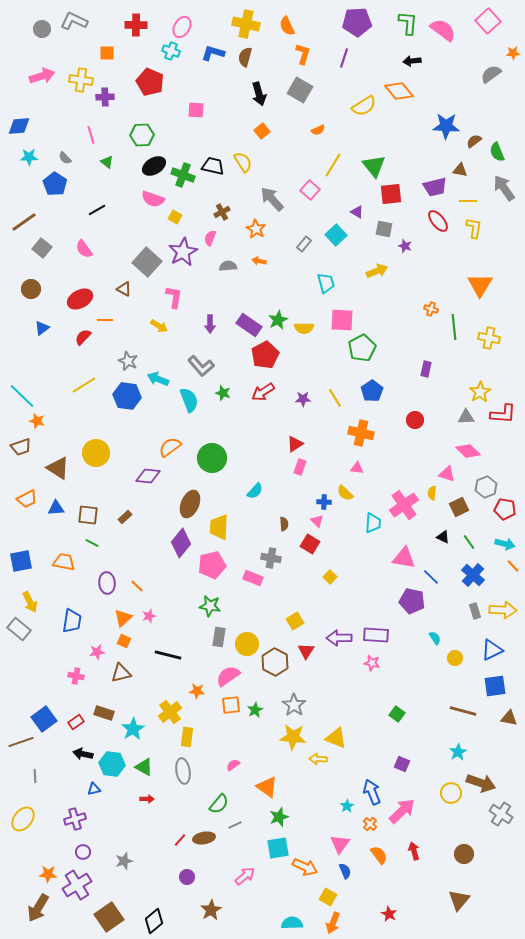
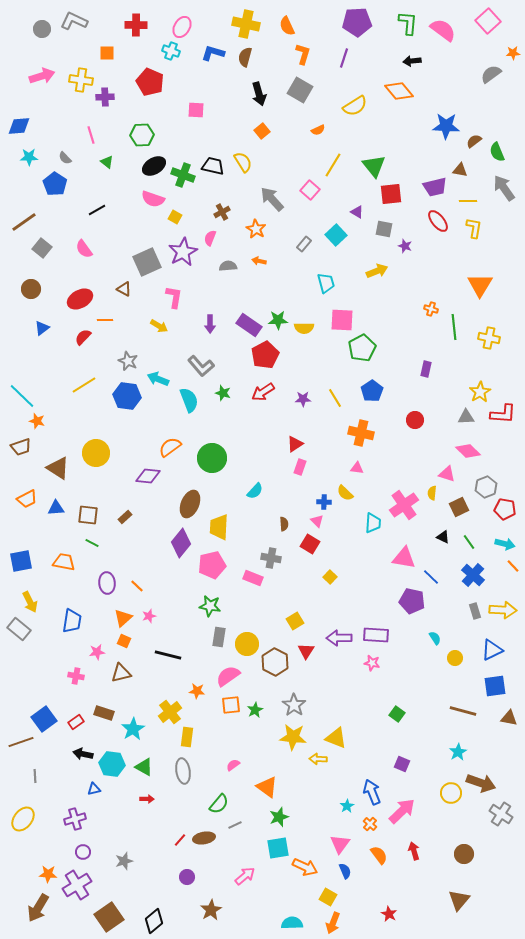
yellow semicircle at (364, 106): moved 9 px left
gray square at (147, 262): rotated 24 degrees clockwise
green star at (278, 320): rotated 24 degrees clockwise
